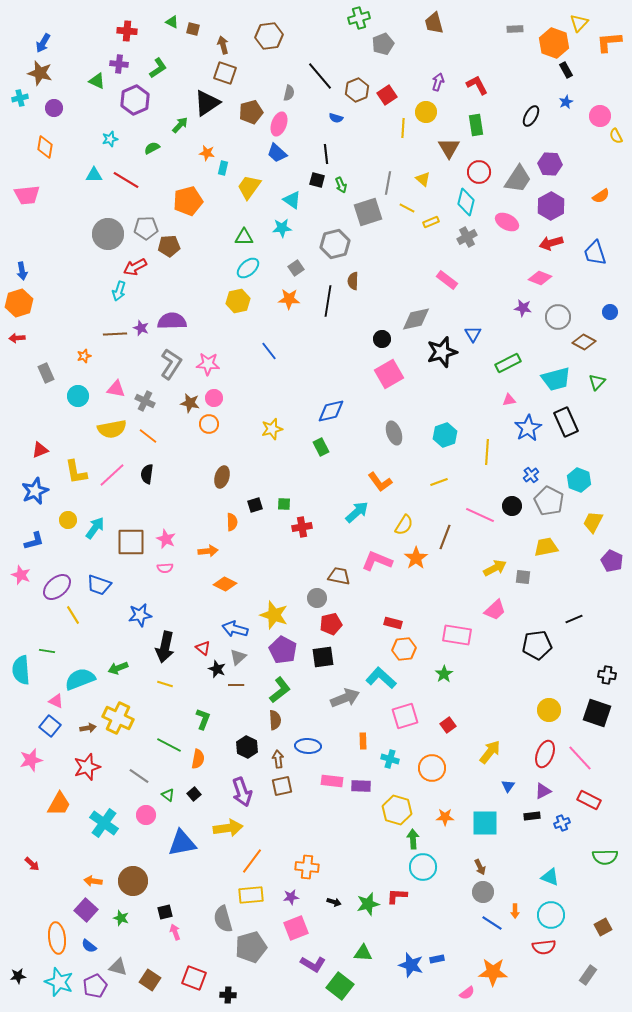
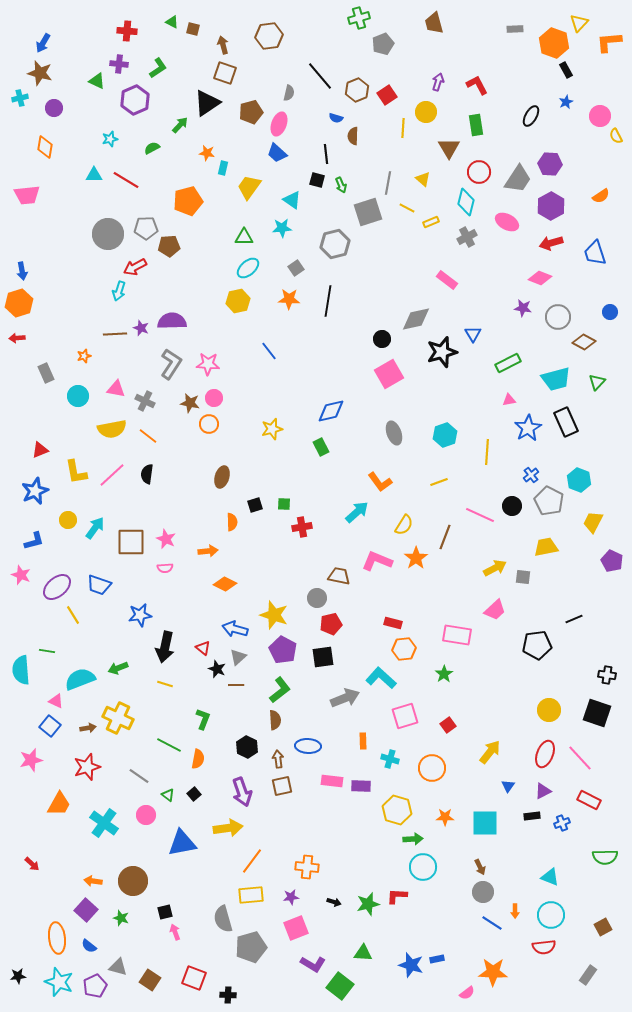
brown semicircle at (353, 281): moved 145 px up
green arrow at (413, 839): rotated 90 degrees clockwise
